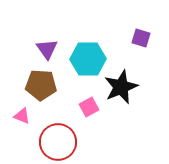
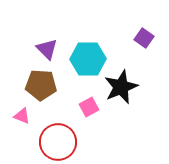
purple square: moved 3 px right; rotated 18 degrees clockwise
purple triangle: rotated 10 degrees counterclockwise
